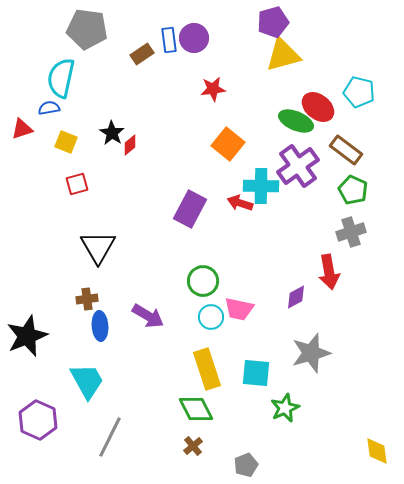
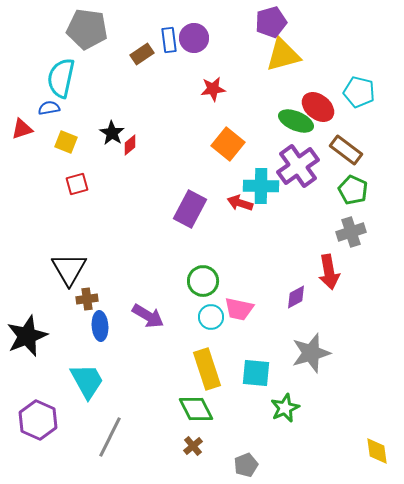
purple pentagon at (273, 22): moved 2 px left
black triangle at (98, 247): moved 29 px left, 22 px down
